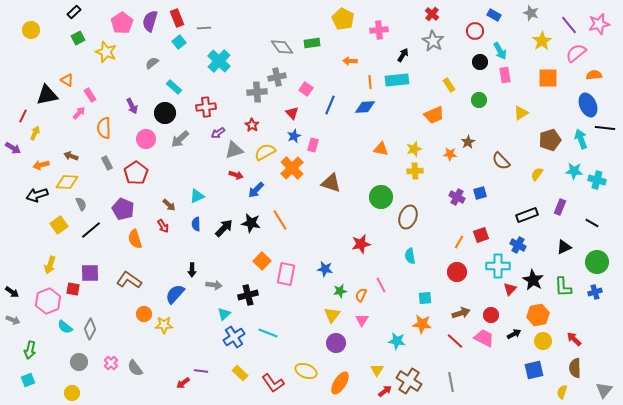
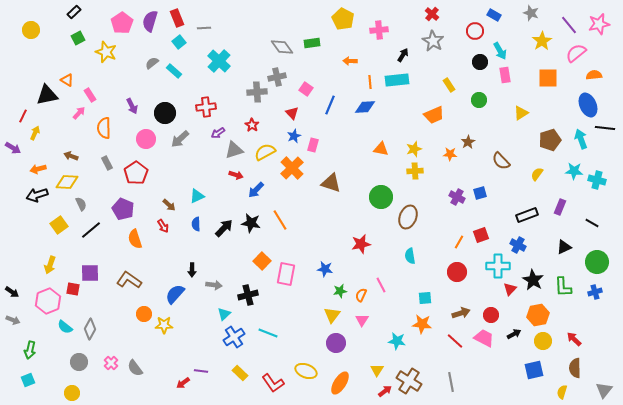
cyan rectangle at (174, 87): moved 16 px up
orange arrow at (41, 165): moved 3 px left, 4 px down
